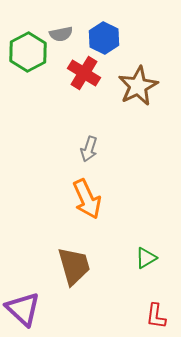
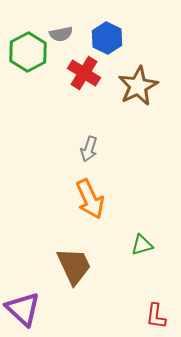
blue hexagon: moved 3 px right
orange arrow: moved 3 px right
green triangle: moved 4 px left, 13 px up; rotated 15 degrees clockwise
brown trapezoid: rotated 9 degrees counterclockwise
